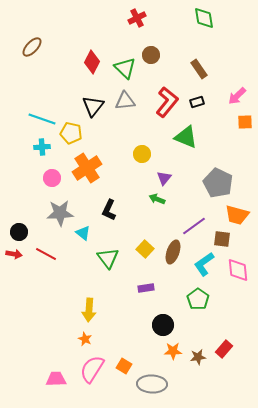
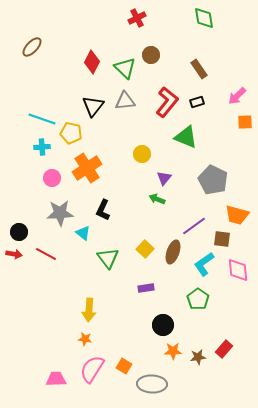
gray pentagon at (218, 183): moved 5 px left, 3 px up
black L-shape at (109, 210): moved 6 px left
orange star at (85, 339): rotated 16 degrees counterclockwise
